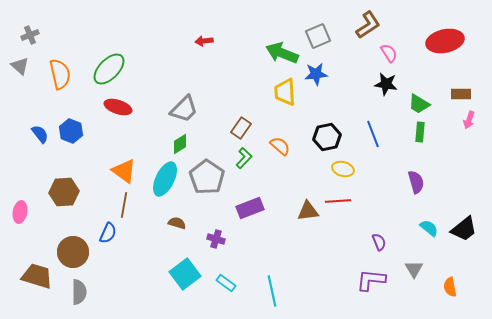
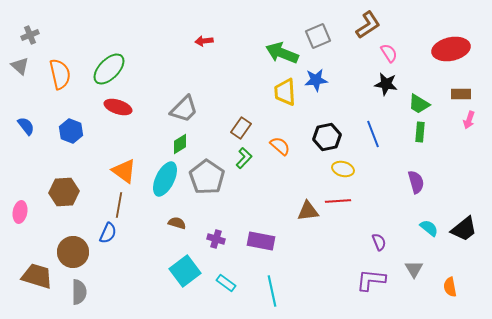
red ellipse at (445, 41): moved 6 px right, 8 px down
blue star at (316, 74): moved 6 px down
blue semicircle at (40, 134): moved 14 px left, 8 px up
brown line at (124, 205): moved 5 px left
purple rectangle at (250, 208): moved 11 px right, 33 px down; rotated 32 degrees clockwise
cyan square at (185, 274): moved 3 px up
